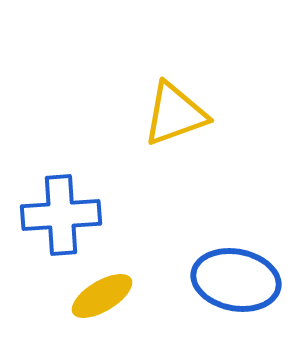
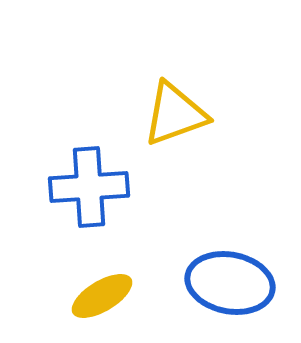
blue cross: moved 28 px right, 28 px up
blue ellipse: moved 6 px left, 3 px down
